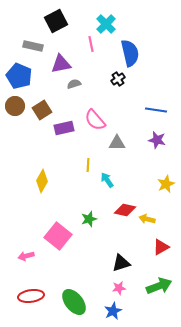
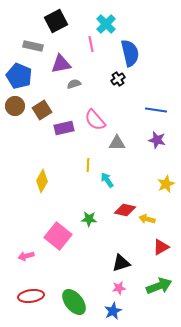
green star: rotated 21 degrees clockwise
